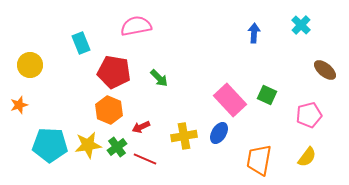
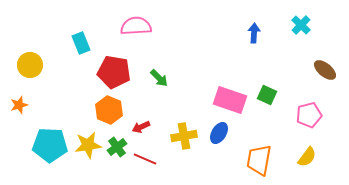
pink semicircle: rotated 8 degrees clockwise
pink rectangle: rotated 28 degrees counterclockwise
